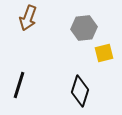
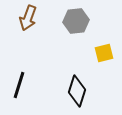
gray hexagon: moved 8 px left, 7 px up
black diamond: moved 3 px left
